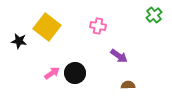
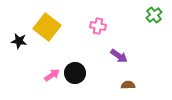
pink arrow: moved 2 px down
